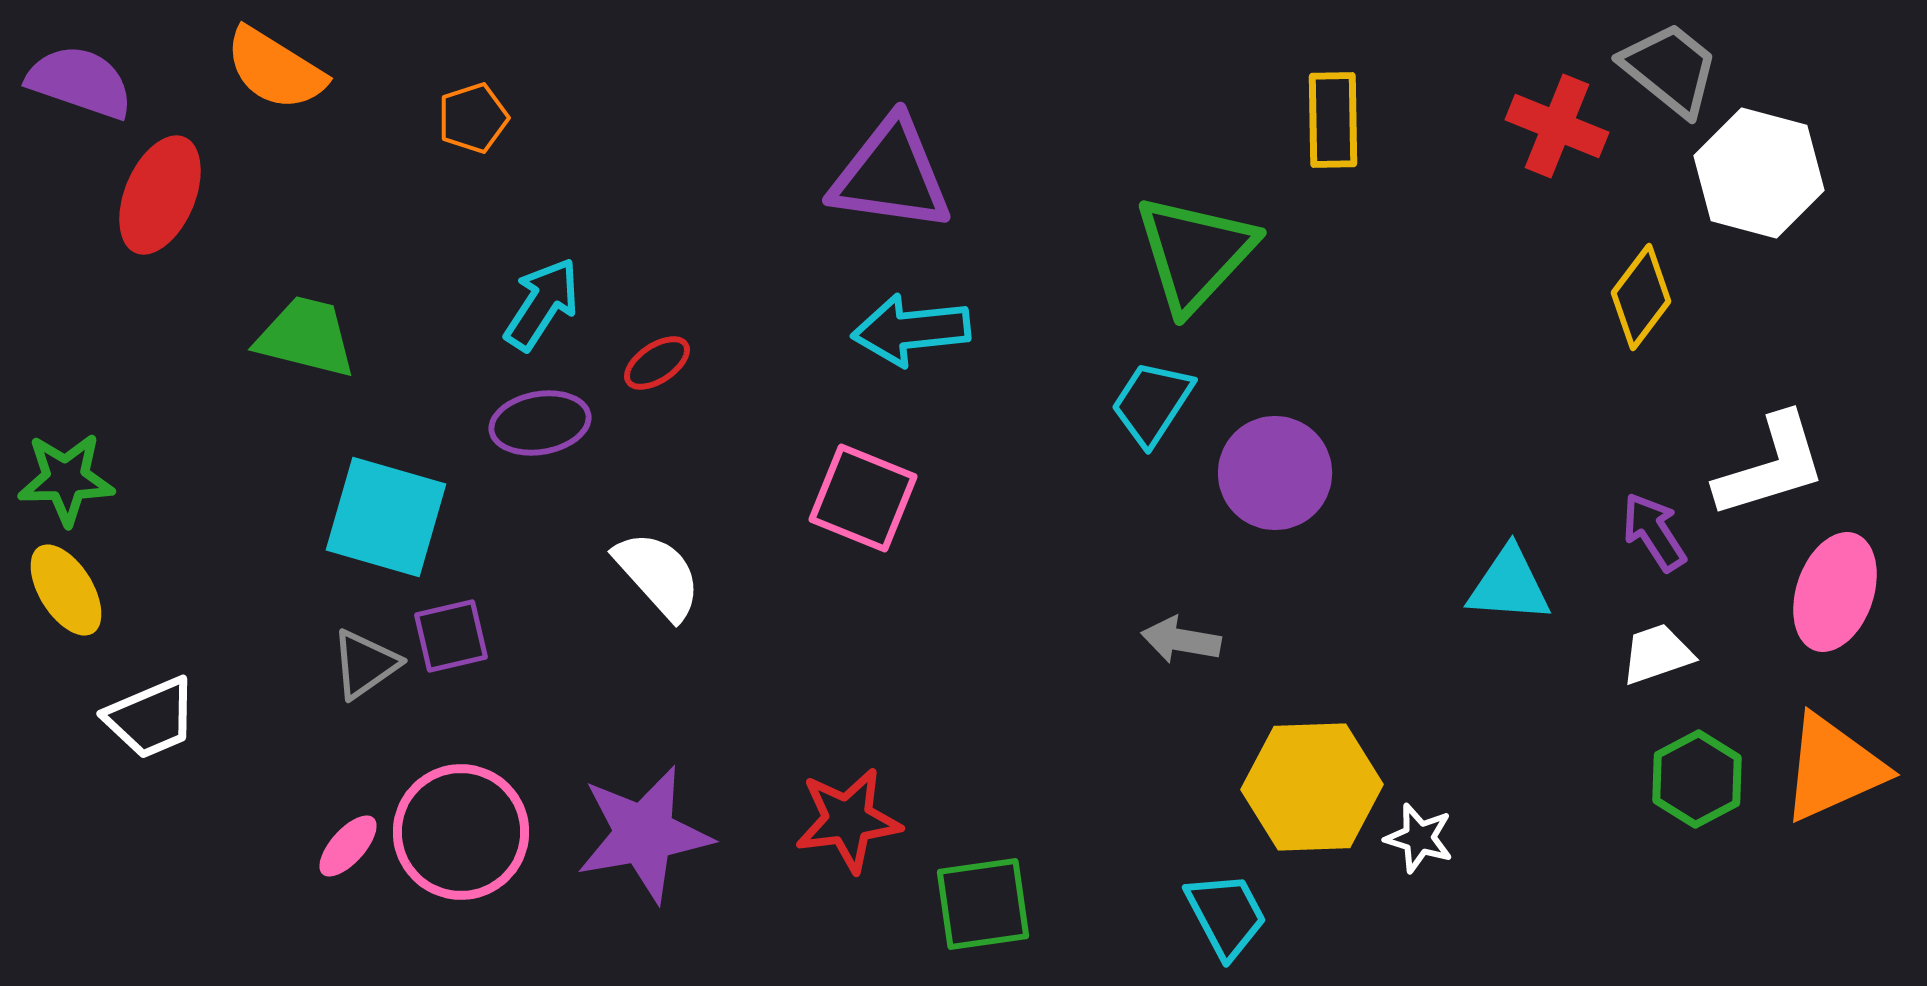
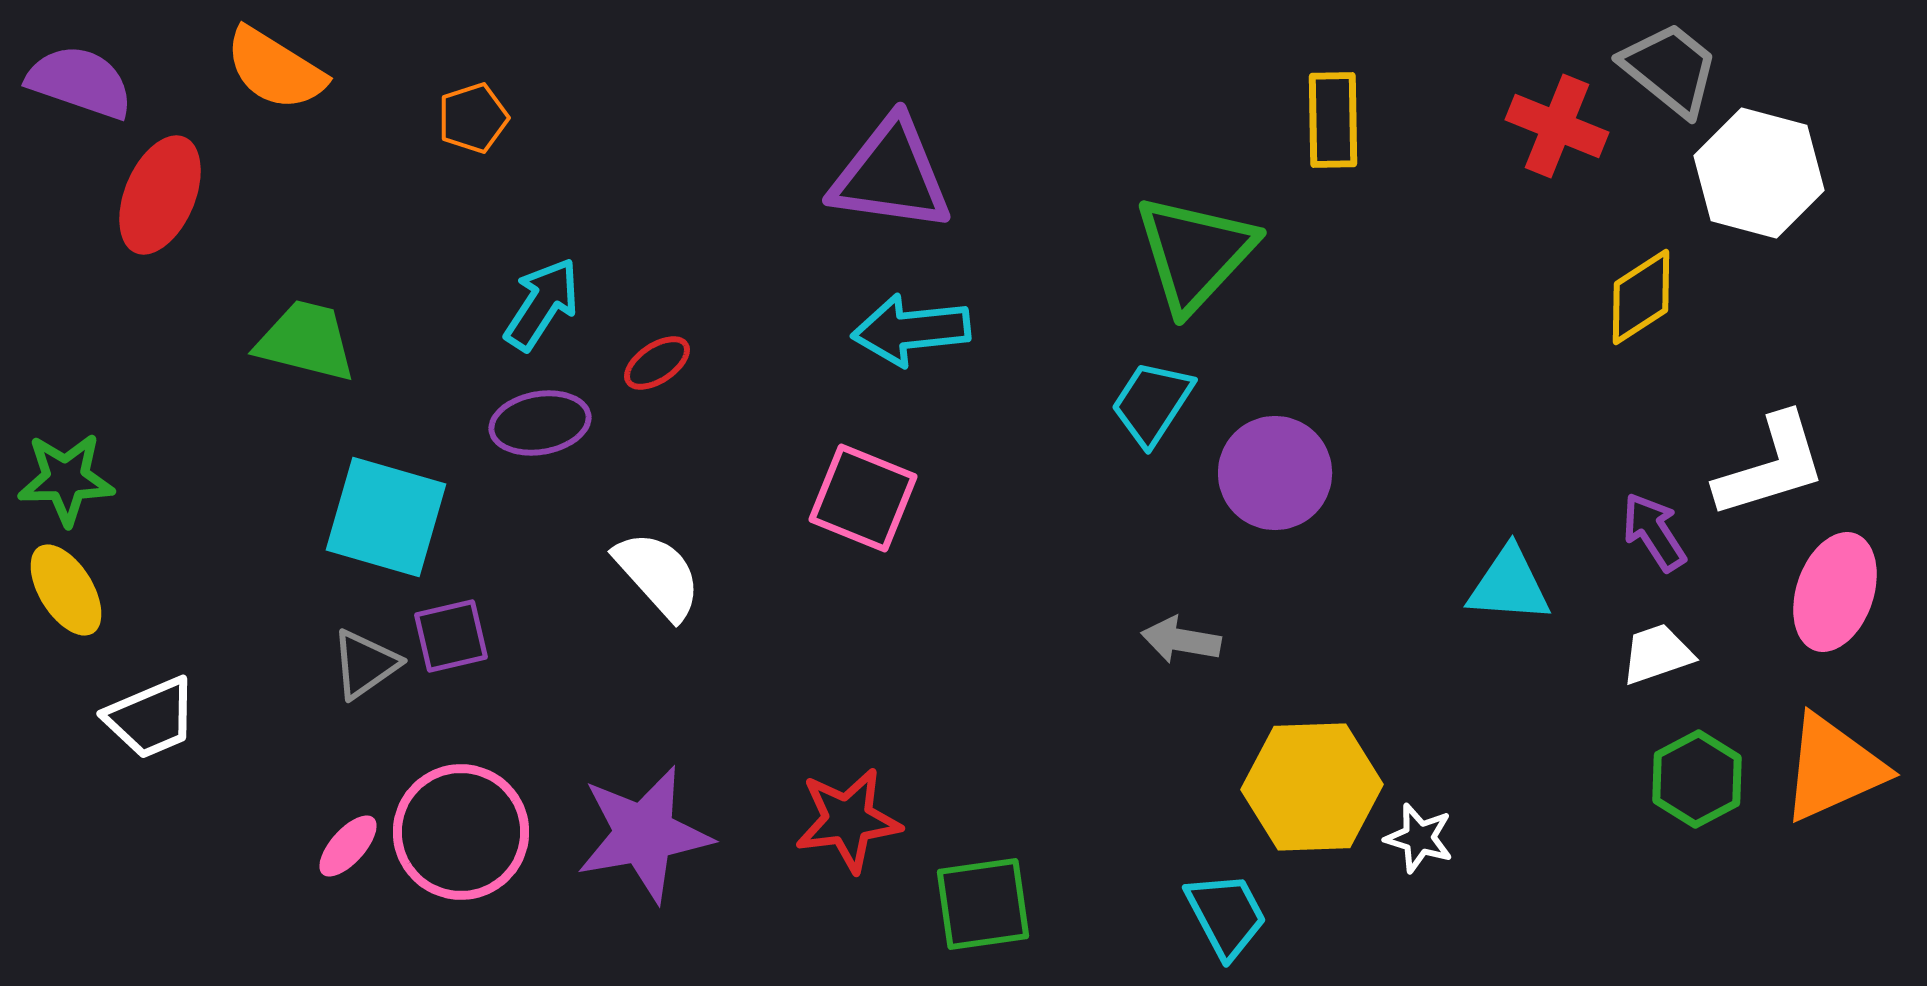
yellow diamond at (1641, 297): rotated 20 degrees clockwise
green trapezoid at (306, 337): moved 4 px down
